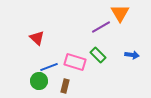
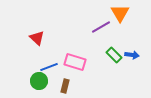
green rectangle: moved 16 px right
